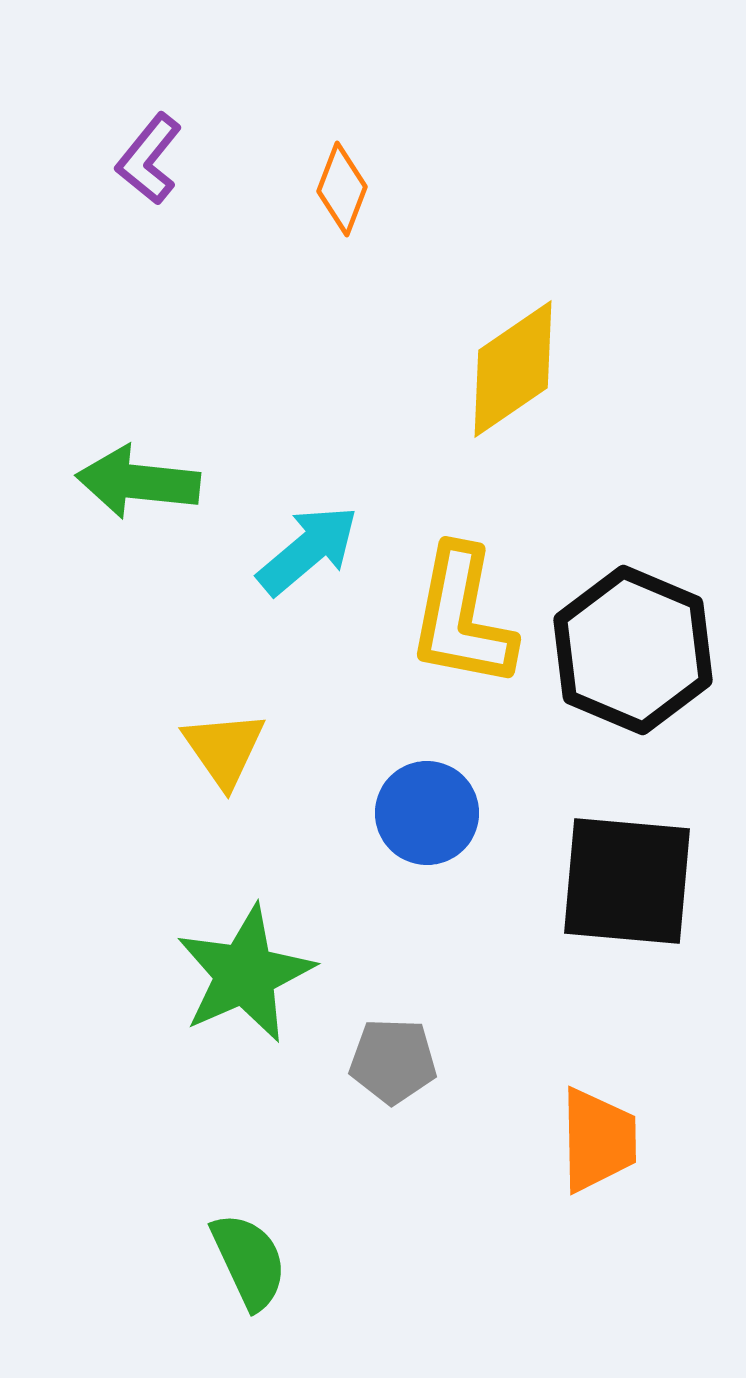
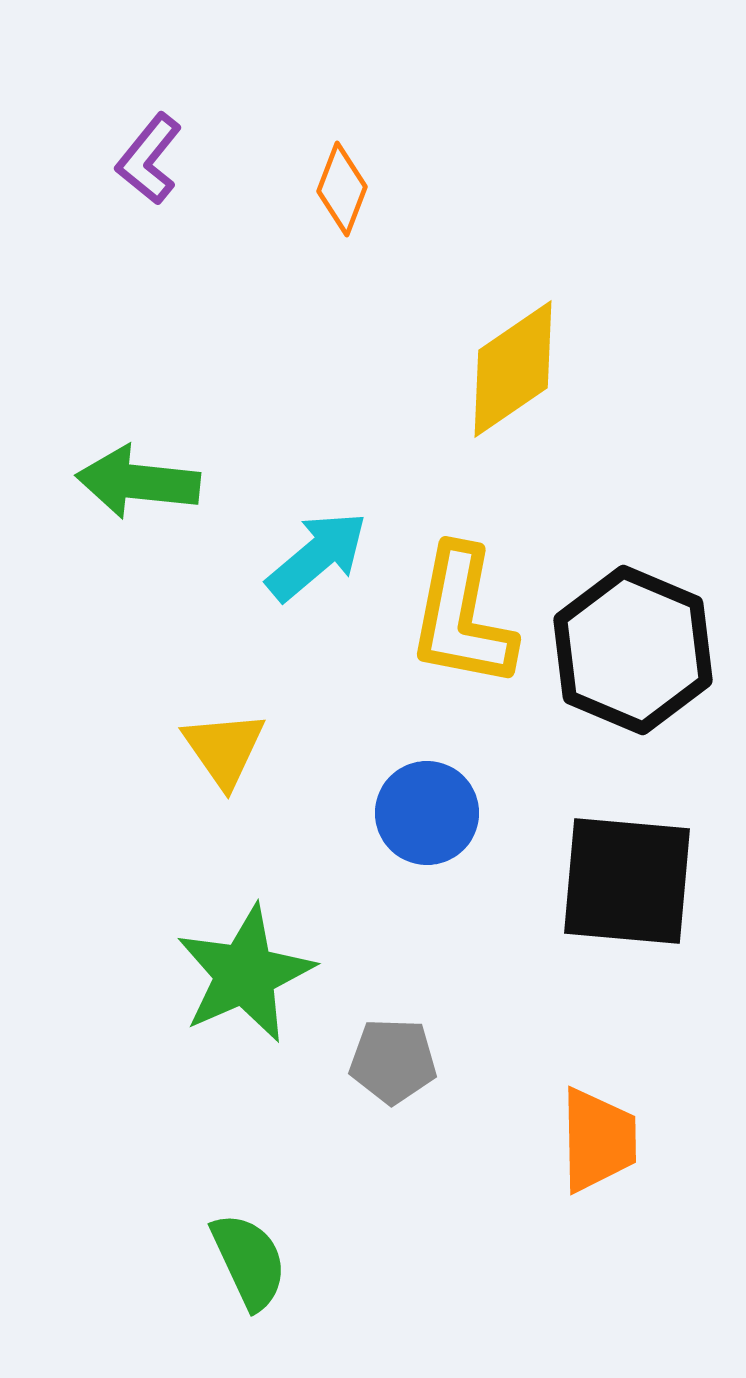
cyan arrow: moved 9 px right, 6 px down
